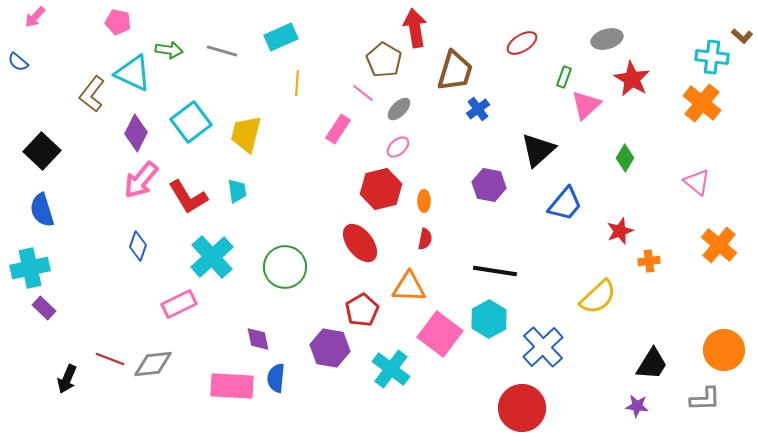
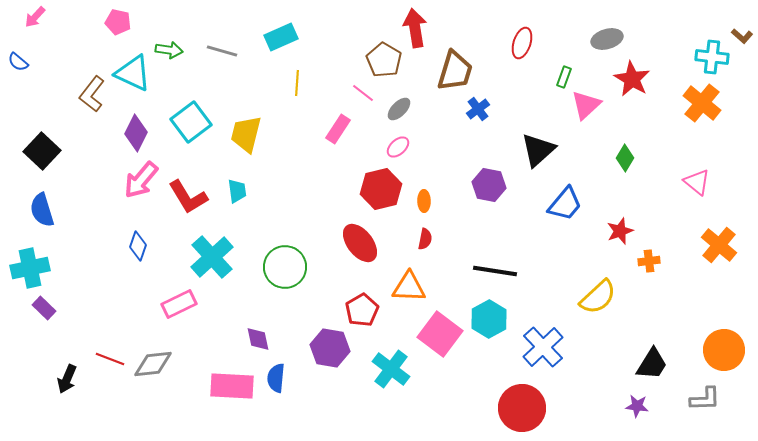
red ellipse at (522, 43): rotated 40 degrees counterclockwise
